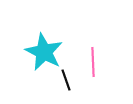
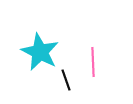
cyan star: moved 4 px left
